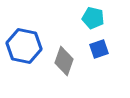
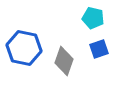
blue hexagon: moved 2 px down
